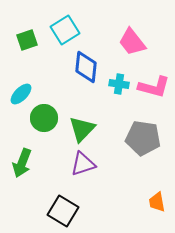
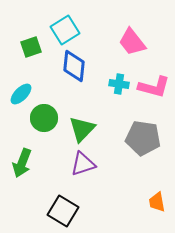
green square: moved 4 px right, 7 px down
blue diamond: moved 12 px left, 1 px up
